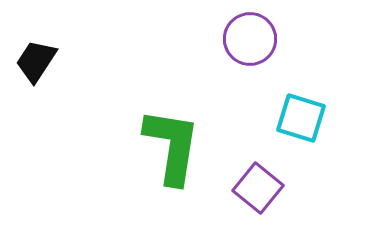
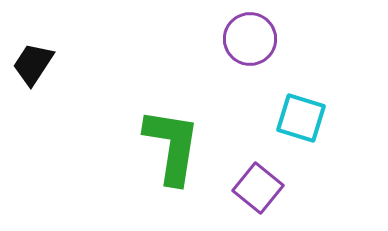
black trapezoid: moved 3 px left, 3 px down
